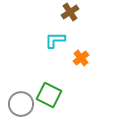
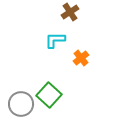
green square: rotated 15 degrees clockwise
